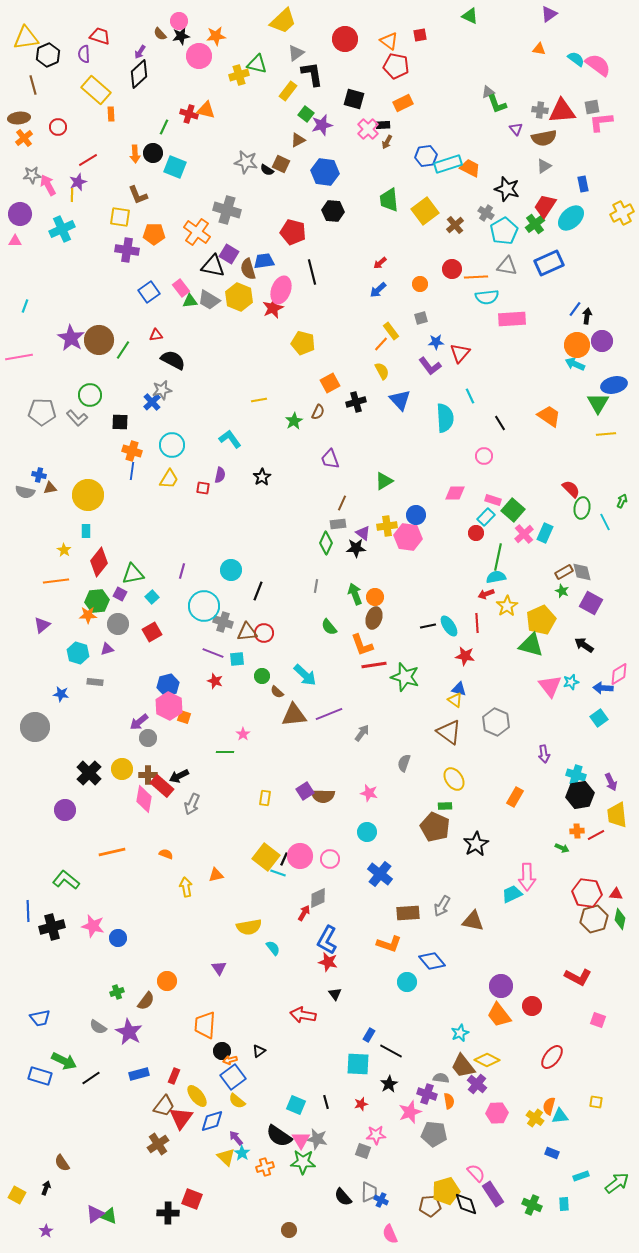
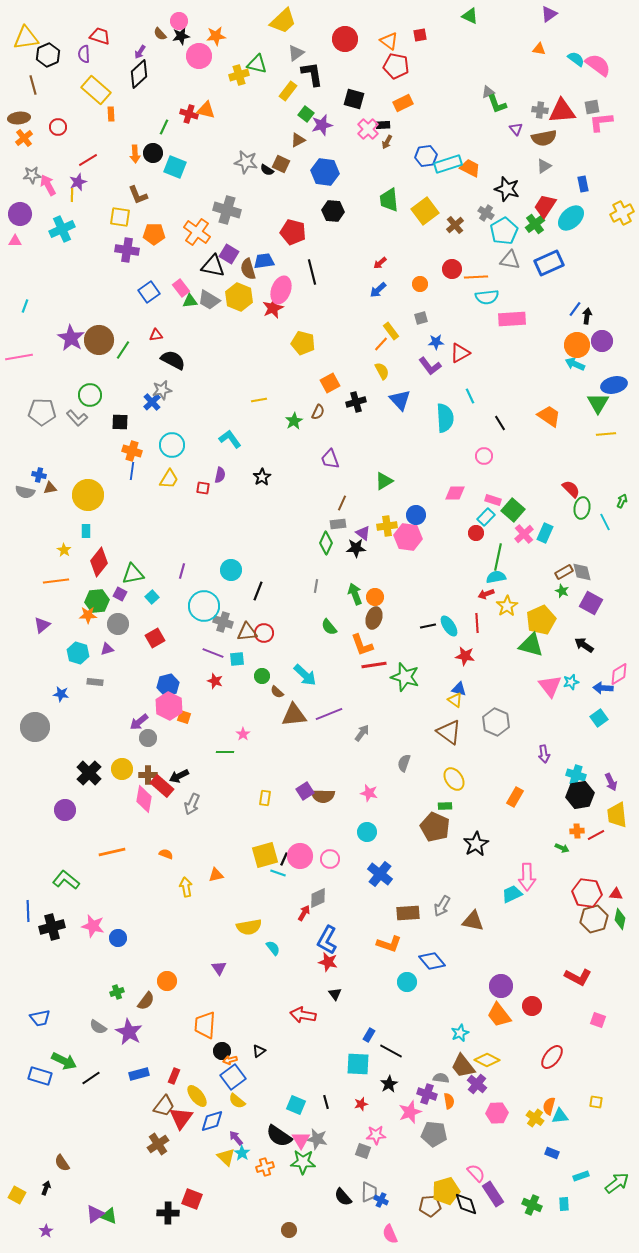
gray triangle at (507, 266): moved 3 px right, 6 px up
red triangle at (460, 353): rotated 20 degrees clockwise
red square at (152, 632): moved 3 px right, 6 px down
yellow square at (266, 857): moved 1 px left, 2 px up; rotated 36 degrees clockwise
